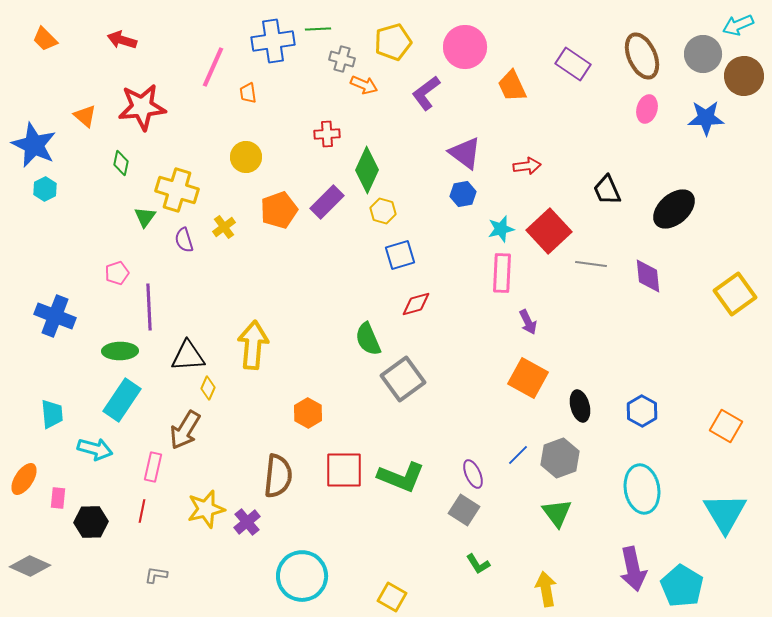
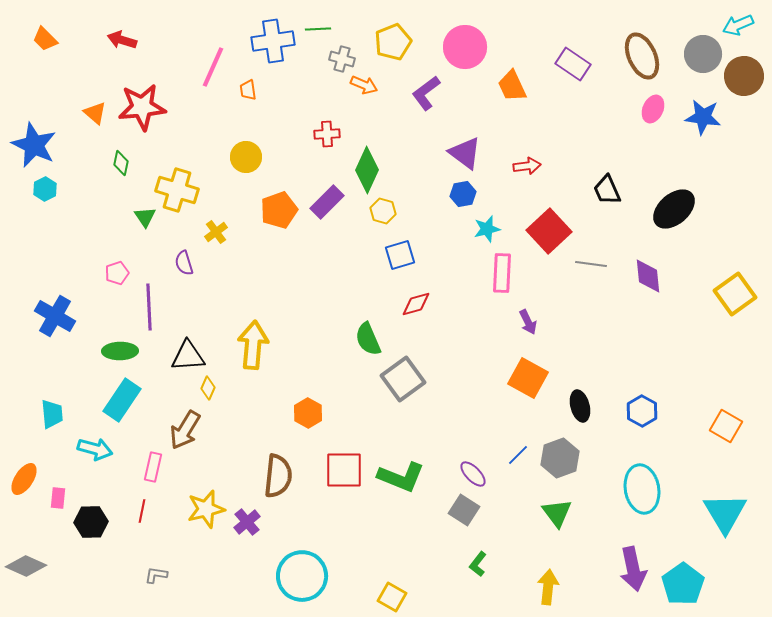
yellow pentagon at (393, 42): rotated 6 degrees counterclockwise
orange trapezoid at (248, 93): moved 3 px up
pink ellipse at (647, 109): moved 6 px right; rotated 8 degrees clockwise
orange triangle at (85, 116): moved 10 px right, 3 px up
blue star at (706, 118): moved 3 px left, 1 px up; rotated 9 degrees clockwise
green triangle at (145, 217): rotated 10 degrees counterclockwise
yellow cross at (224, 227): moved 8 px left, 5 px down
cyan star at (501, 229): moved 14 px left
purple semicircle at (184, 240): moved 23 px down
blue cross at (55, 316): rotated 9 degrees clockwise
purple ellipse at (473, 474): rotated 20 degrees counterclockwise
green L-shape at (478, 564): rotated 70 degrees clockwise
gray diamond at (30, 566): moved 4 px left
cyan pentagon at (682, 586): moved 1 px right, 2 px up; rotated 6 degrees clockwise
yellow arrow at (546, 589): moved 2 px right, 2 px up; rotated 16 degrees clockwise
